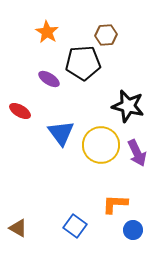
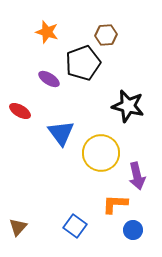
orange star: rotated 15 degrees counterclockwise
black pentagon: rotated 16 degrees counterclockwise
yellow circle: moved 8 px down
purple arrow: moved 23 px down; rotated 12 degrees clockwise
brown triangle: moved 1 px up; rotated 42 degrees clockwise
